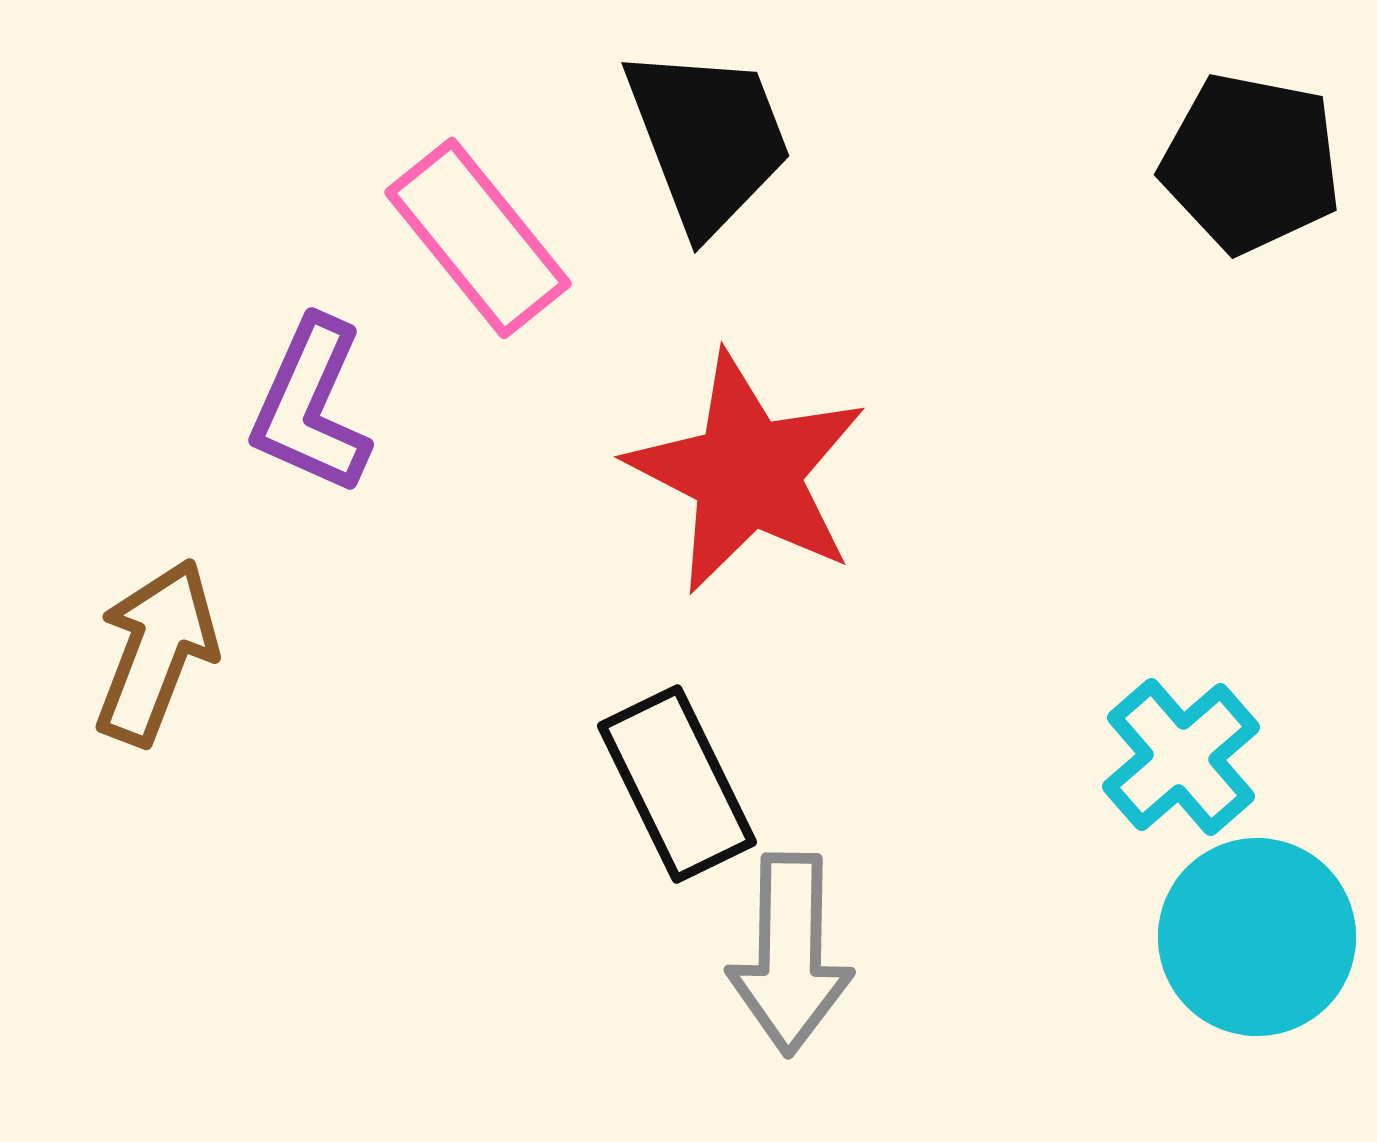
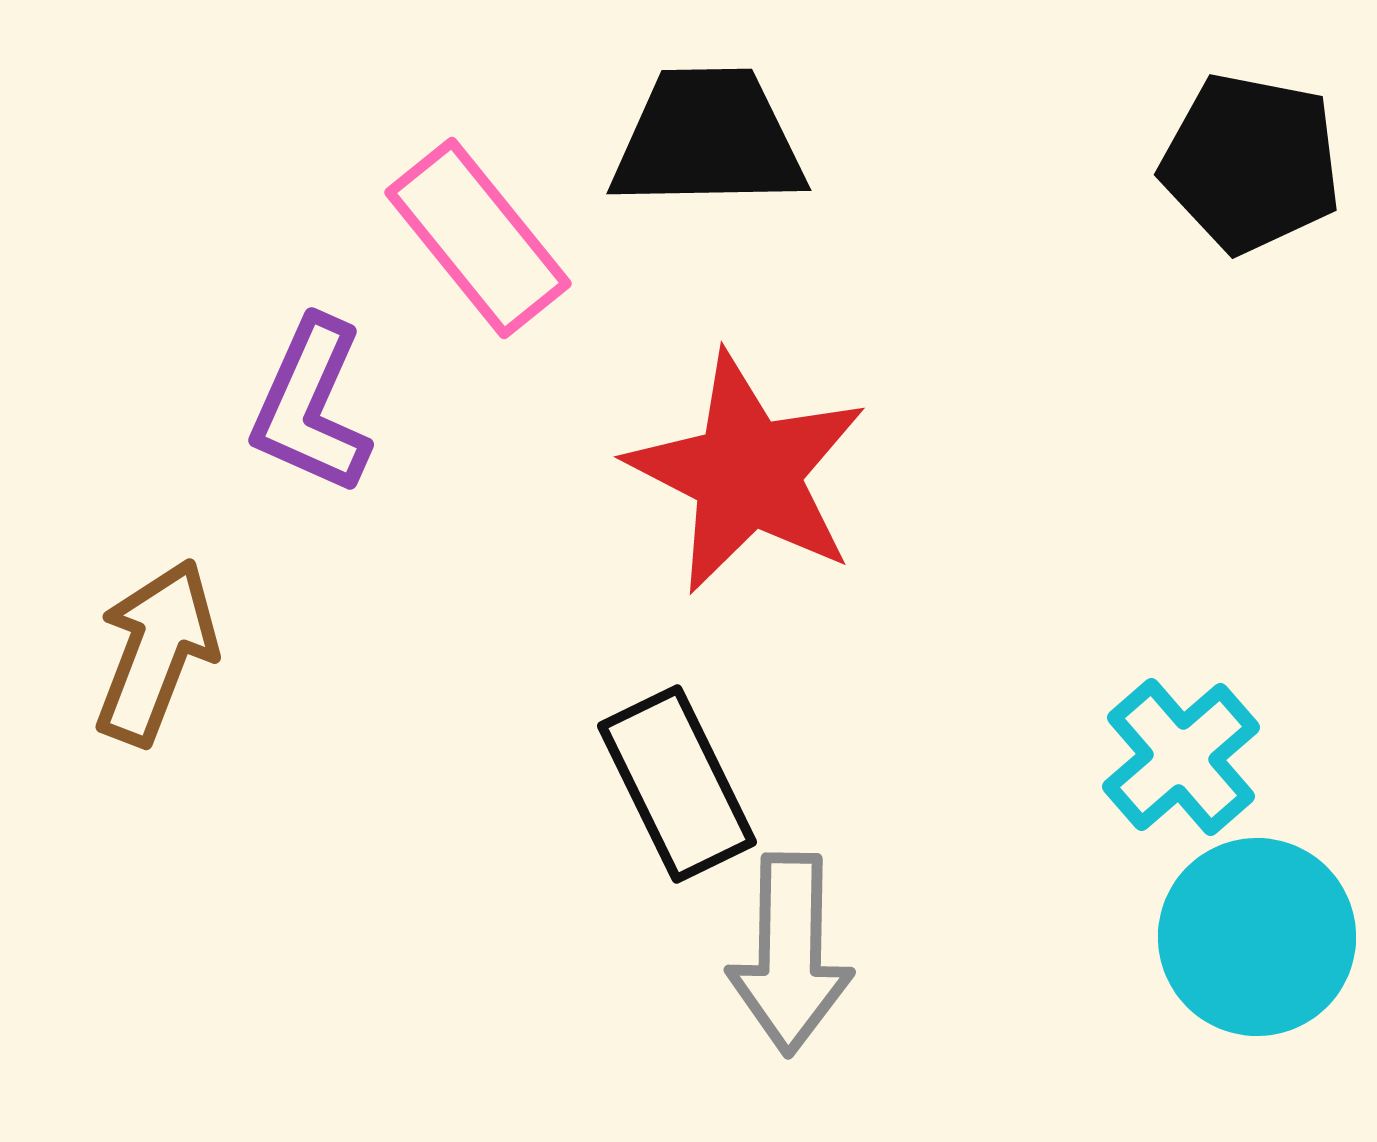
black trapezoid: rotated 70 degrees counterclockwise
